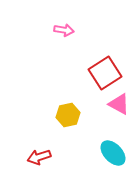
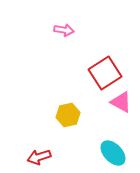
pink triangle: moved 2 px right, 2 px up
